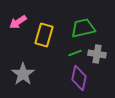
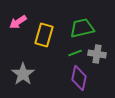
green trapezoid: moved 1 px left
